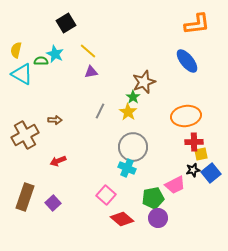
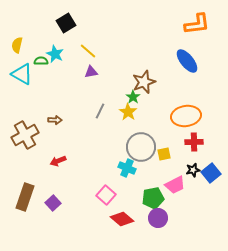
yellow semicircle: moved 1 px right, 5 px up
gray circle: moved 8 px right
yellow square: moved 37 px left
